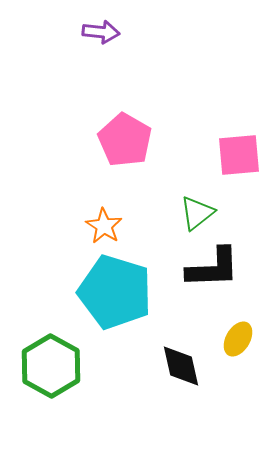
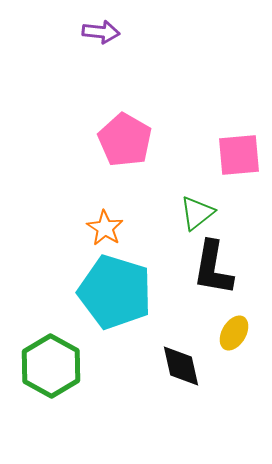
orange star: moved 1 px right, 2 px down
black L-shape: rotated 102 degrees clockwise
yellow ellipse: moved 4 px left, 6 px up
